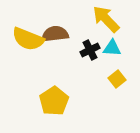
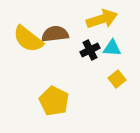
yellow arrow: moved 4 px left; rotated 116 degrees clockwise
yellow semicircle: rotated 16 degrees clockwise
yellow pentagon: rotated 12 degrees counterclockwise
